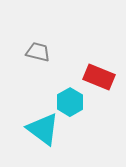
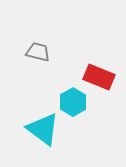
cyan hexagon: moved 3 px right
